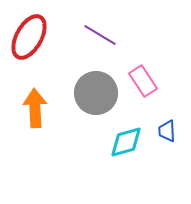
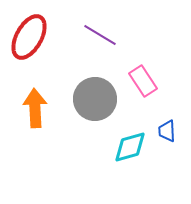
gray circle: moved 1 px left, 6 px down
cyan diamond: moved 4 px right, 5 px down
